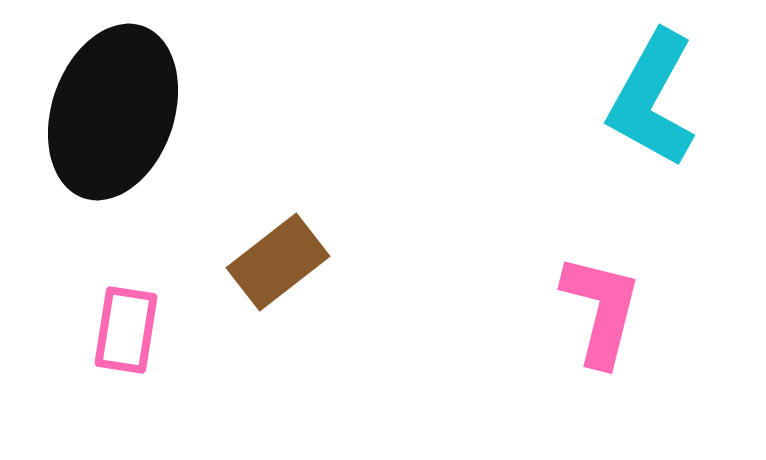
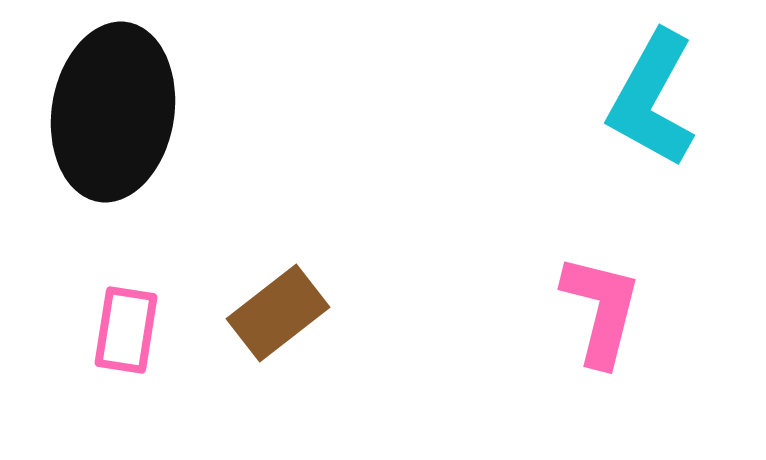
black ellipse: rotated 10 degrees counterclockwise
brown rectangle: moved 51 px down
